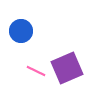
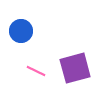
purple square: moved 8 px right; rotated 8 degrees clockwise
